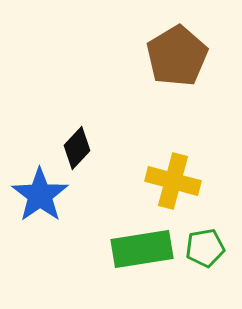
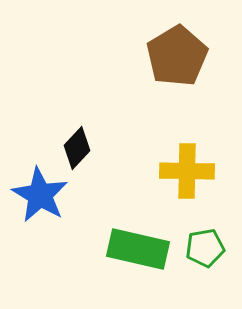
yellow cross: moved 14 px right, 10 px up; rotated 14 degrees counterclockwise
blue star: rotated 6 degrees counterclockwise
green rectangle: moved 4 px left; rotated 22 degrees clockwise
